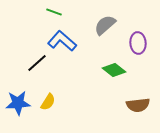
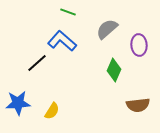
green line: moved 14 px right
gray semicircle: moved 2 px right, 4 px down
purple ellipse: moved 1 px right, 2 px down
green diamond: rotated 75 degrees clockwise
yellow semicircle: moved 4 px right, 9 px down
